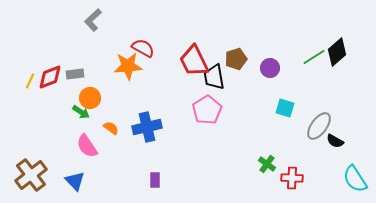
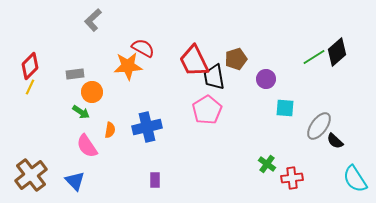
purple circle: moved 4 px left, 11 px down
red diamond: moved 20 px left, 11 px up; rotated 24 degrees counterclockwise
yellow line: moved 6 px down
orange circle: moved 2 px right, 6 px up
cyan square: rotated 12 degrees counterclockwise
orange semicircle: moved 1 px left, 2 px down; rotated 63 degrees clockwise
black semicircle: rotated 12 degrees clockwise
red cross: rotated 10 degrees counterclockwise
